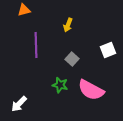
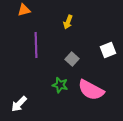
yellow arrow: moved 3 px up
